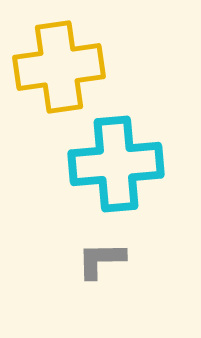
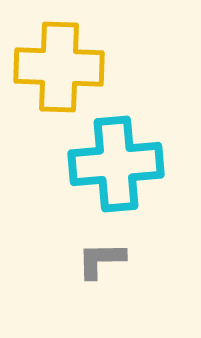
yellow cross: rotated 10 degrees clockwise
